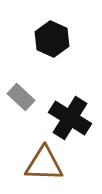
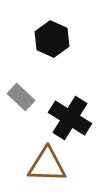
brown triangle: moved 3 px right, 1 px down
